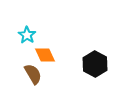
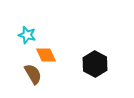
cyan star: rotated 18 degrees counterclockwise
orange diamond: moved 1 px right
